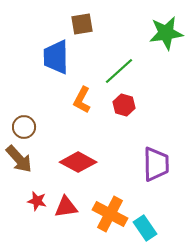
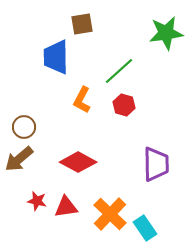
brown arrow: rotated 92 degrees clockwise
orange cross: rotated 16 degrees clockwise
